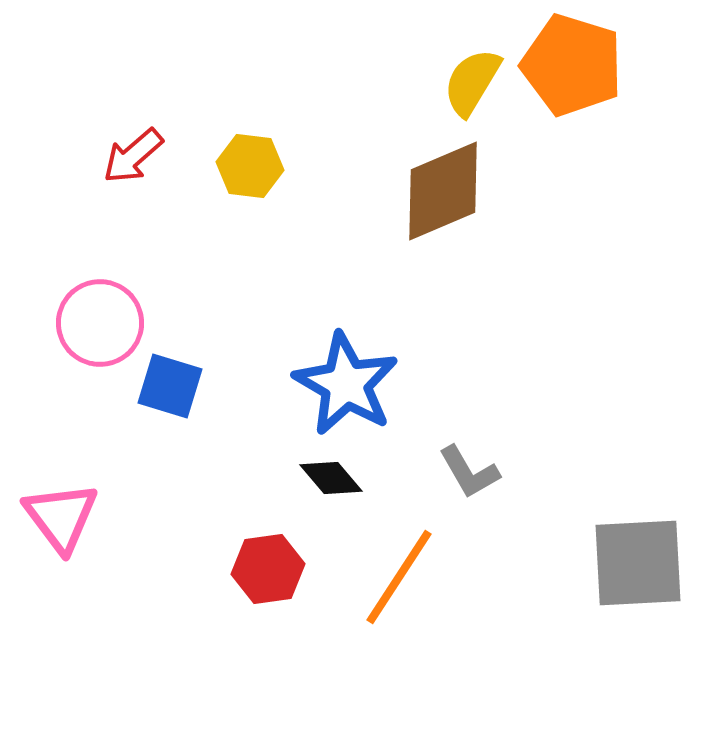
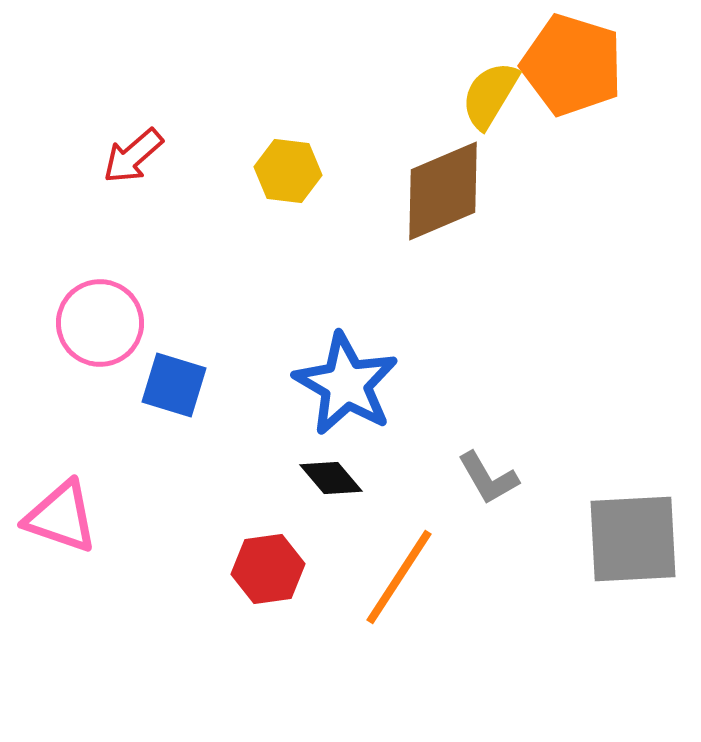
yellow semicircle: moved 18 px right, 13 px down
yellow hexagon: moved 38 px right, 5 px down
blue square: moved 4 px right, 1 px up
gray L-shape: moved 19 px right, 6 px down
pink triangle: rotated 34 degrees counterclockwise
gray square: moved 5 px left, 24 px up
